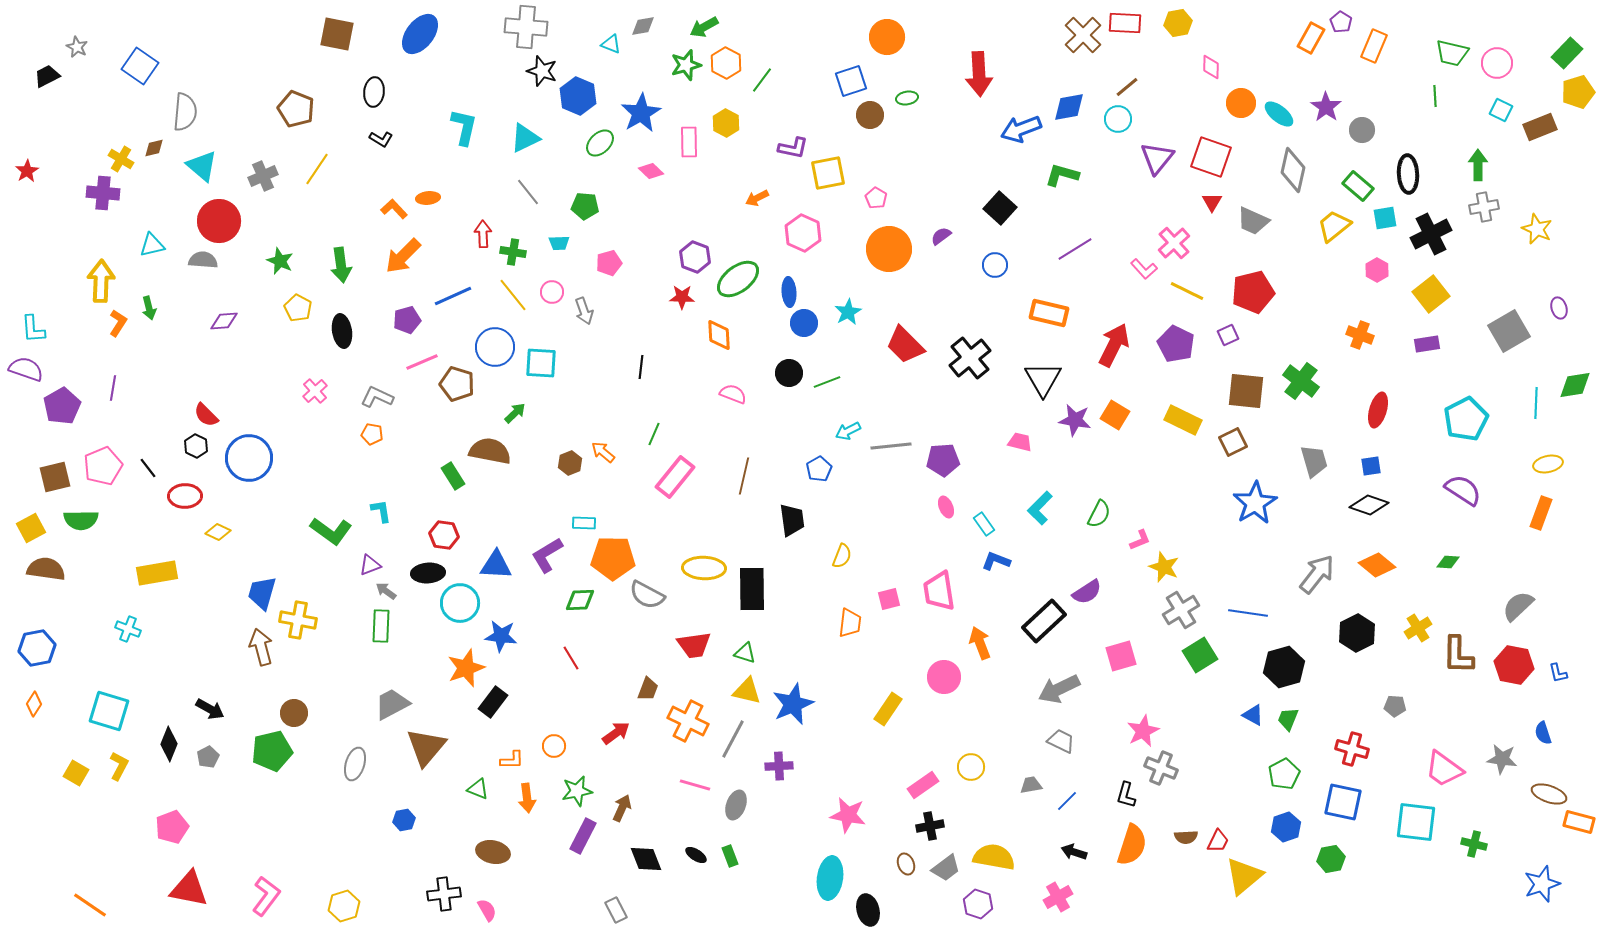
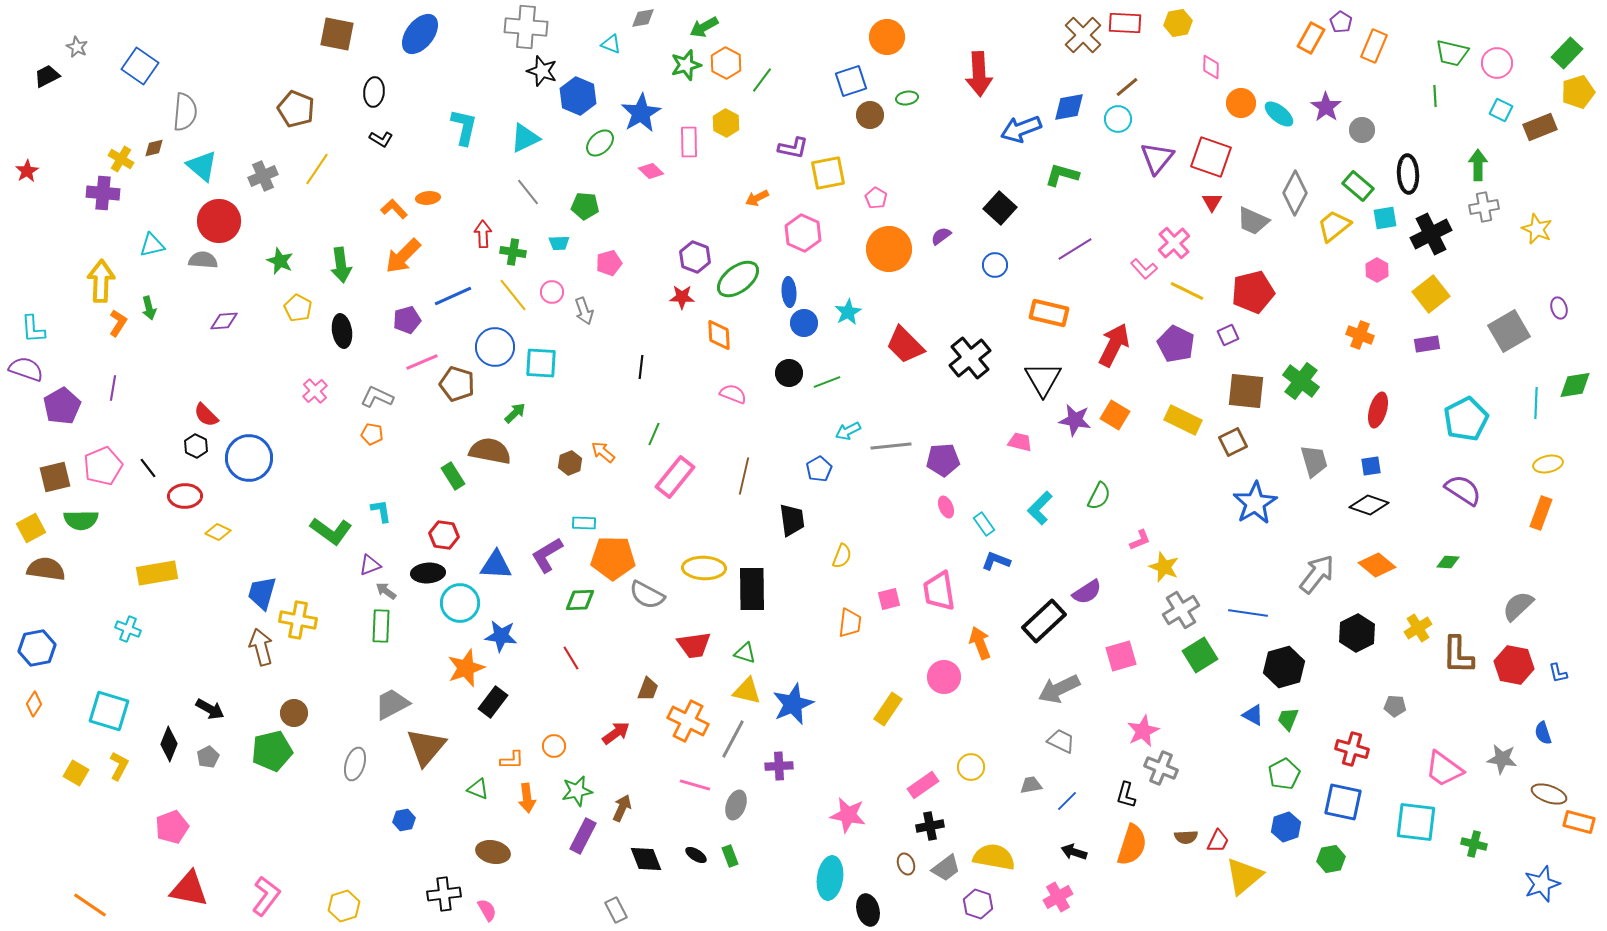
gray diamond at (643, 26): moved 8 px up
gray diamond at (1293, 170): moved 2 px right, 23 px down; rotated 15 degrees clockwise
green semicircle at (1099, 514): moved 18 px up
